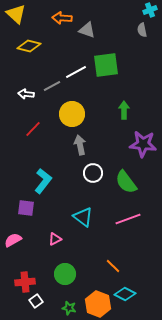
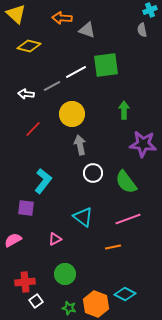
orange line: moved 19 px up; rotated 56 degrees counterclockwise
orange hexagon: moved 2 px left
